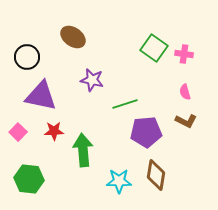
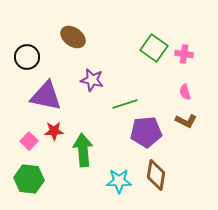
purple triangle: moved 5 px right
pink square: moved 11 px right, 9 px down
